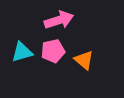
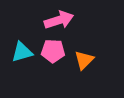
pink pentagon: rotated 15 degrees clockwise
orange triangle: rotated 35 degrees clockwise
